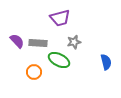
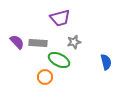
purple semicircle: moved 1 px down
orange circle: moved 11 px right, 5 px down
